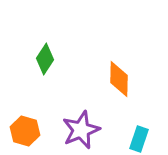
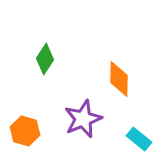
purple star: moved 2 px right, 11 px up
cyan rectangle: rotated 70 degrees counterclockwise
